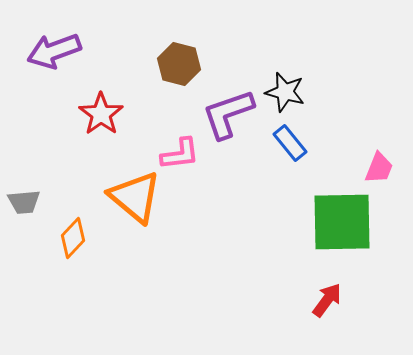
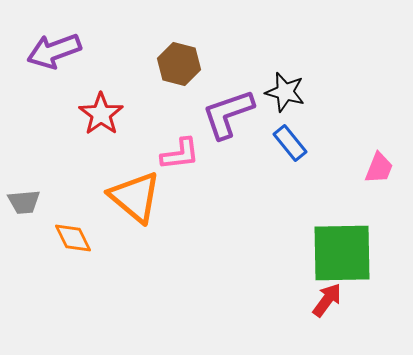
green square: moved 31 px down
orange diamond: rotated 69 degrees counterclockwise
